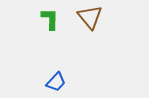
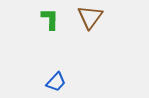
brown triangle: rotated 16 degrees clockwise
